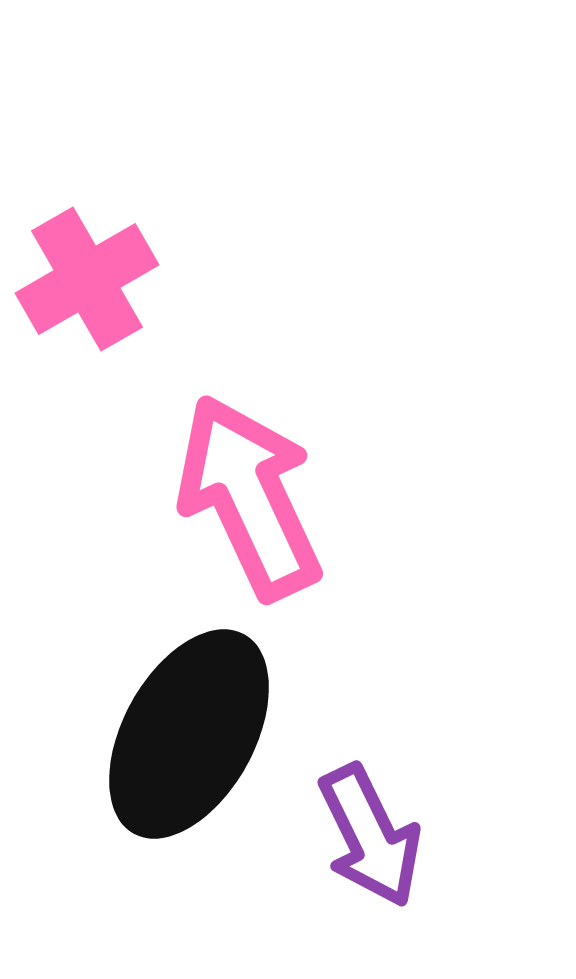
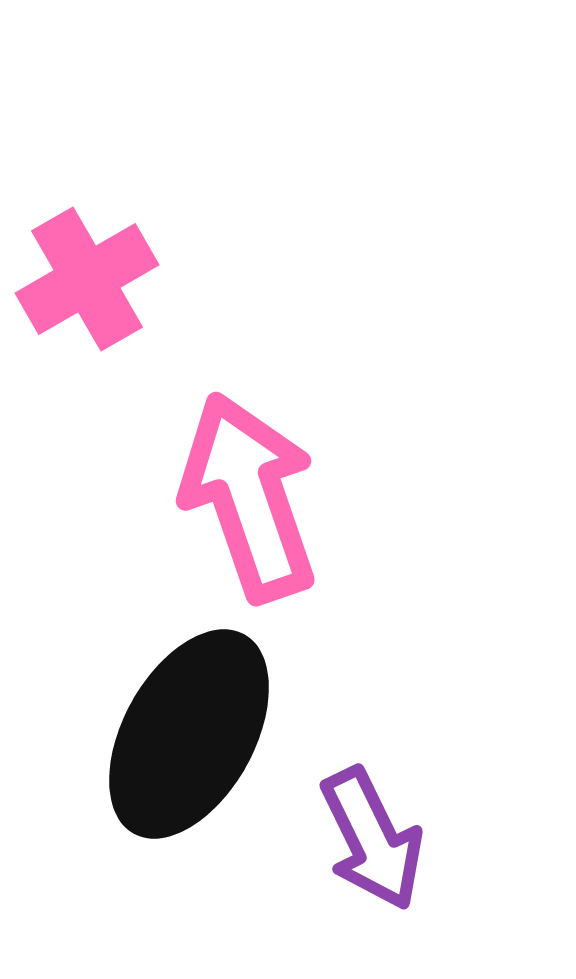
pink arrow: rotated 6 degrees clockwise
purple arrow: moved 2 px right, 3 px down
